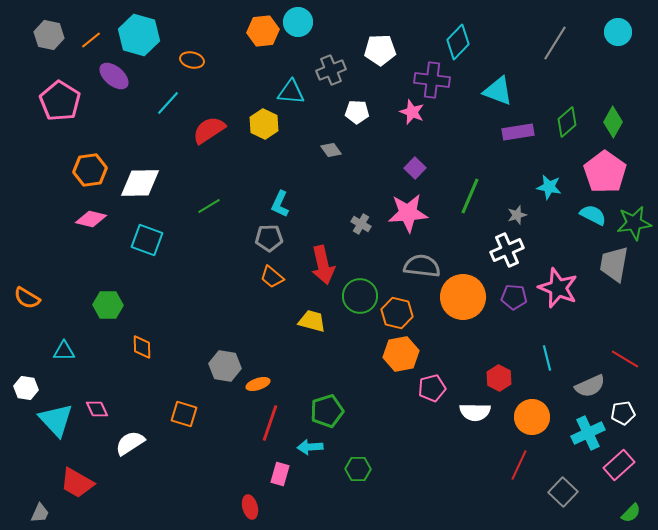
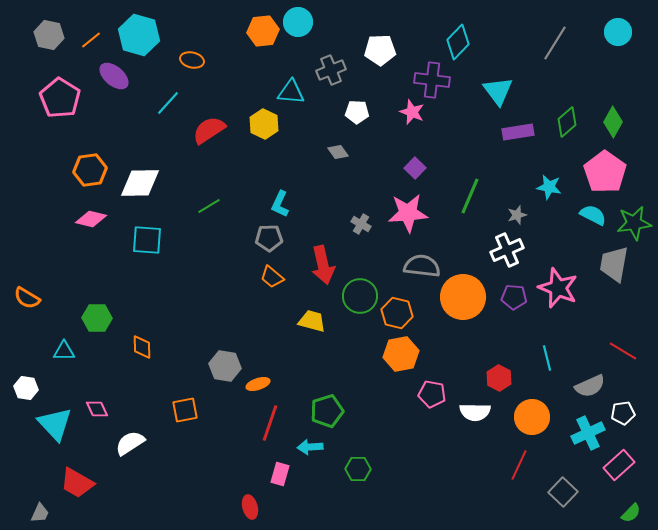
cyan triangle at (498, 91): rotated 32 degrees clockwise
pink pentagon at (60, 101): moved 3 px up
gray diamond at (331, 150): moved 7 px right, 2 px down
cyan square at (147, 240): rotated 16 degrees counterclockwise
green hexagon at (108, 305): moved 11 px left, 13 px down
red line at (625, 359): moved 2 px left, 8 px up
pink pentagon at (432, 388): moved 6 px down; rotated 24 degrees clockwise
orange square at (184, 414): moved 1 px right, 4 px up; rotated 28 degrees counterclockwise
cyan triangle at (56, 420): moved 1 px left, 4 px down
